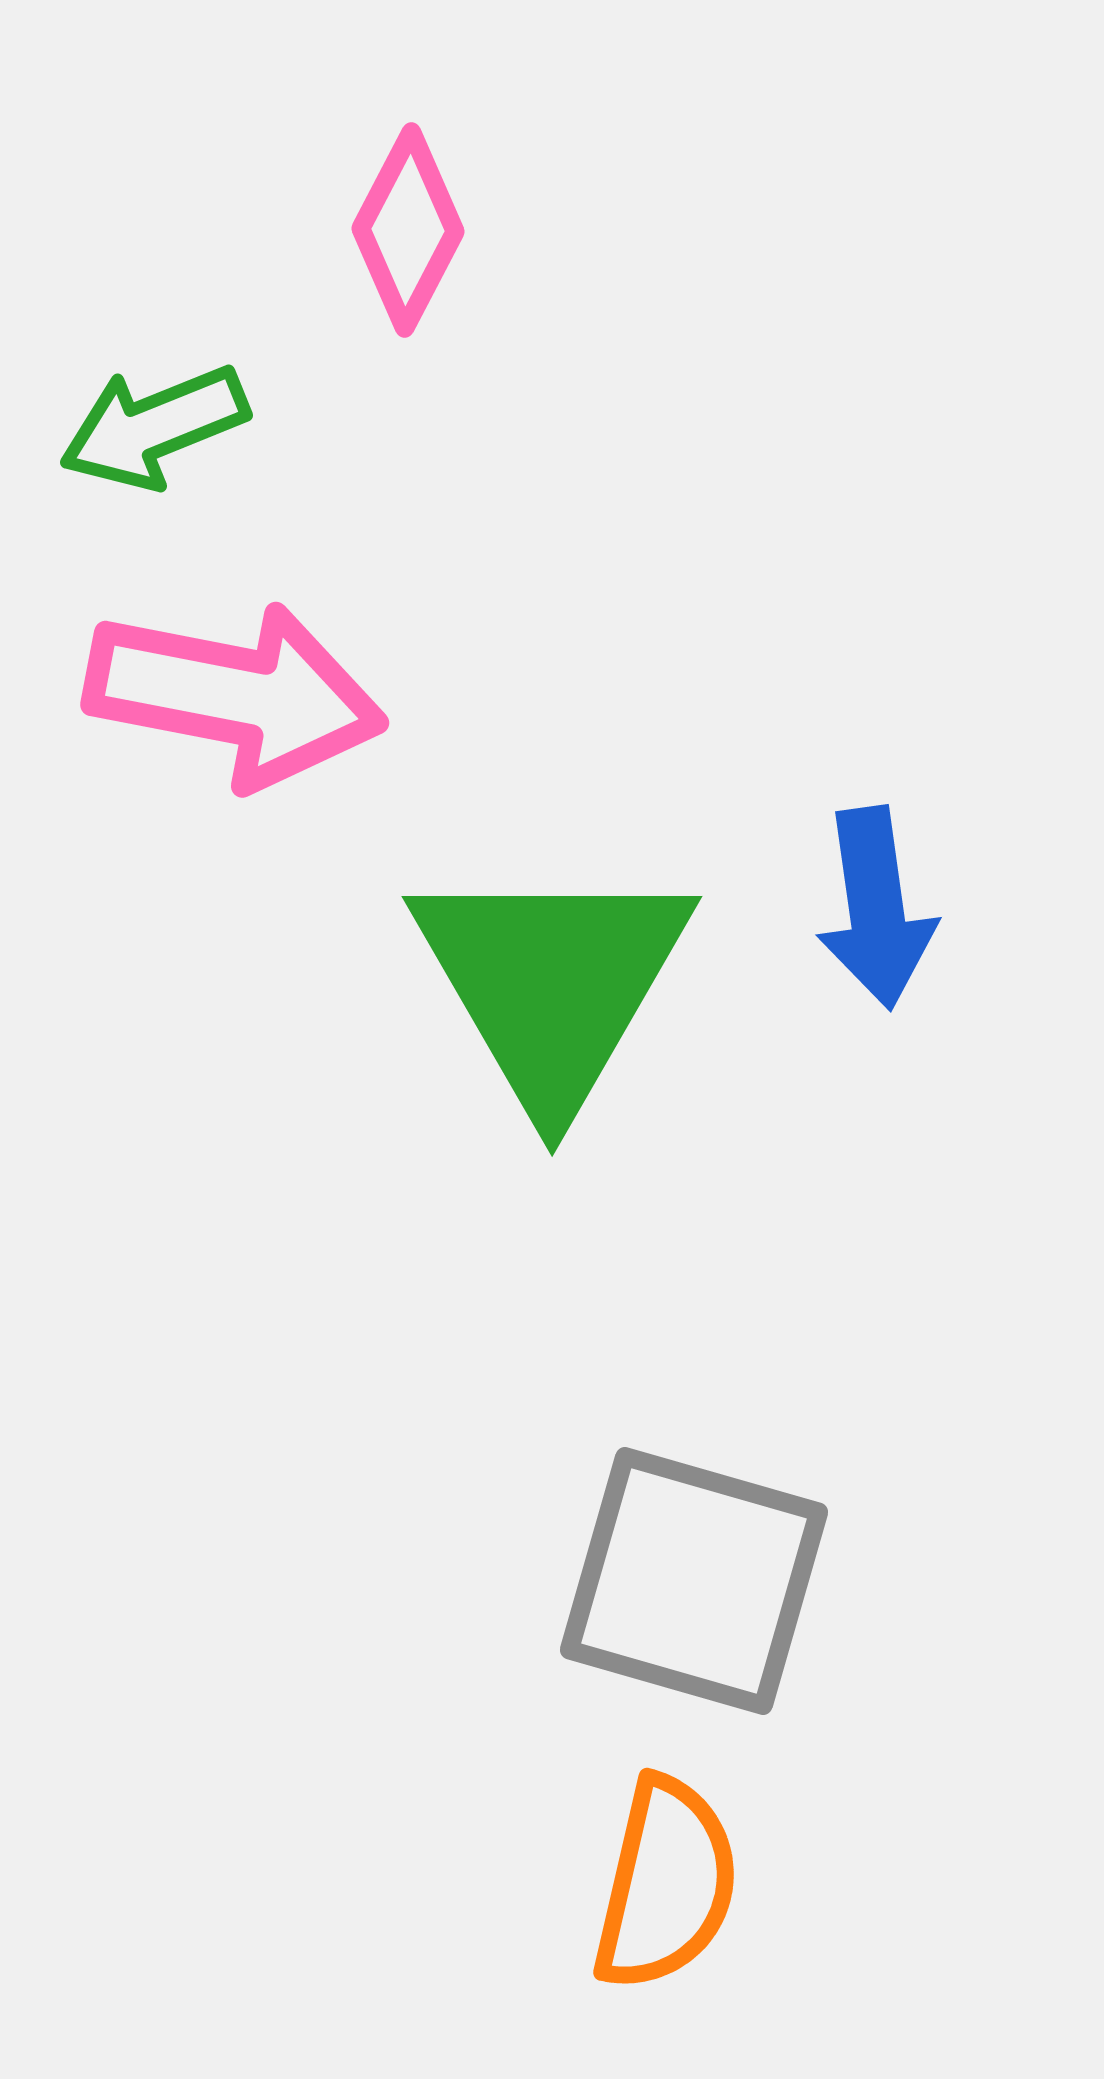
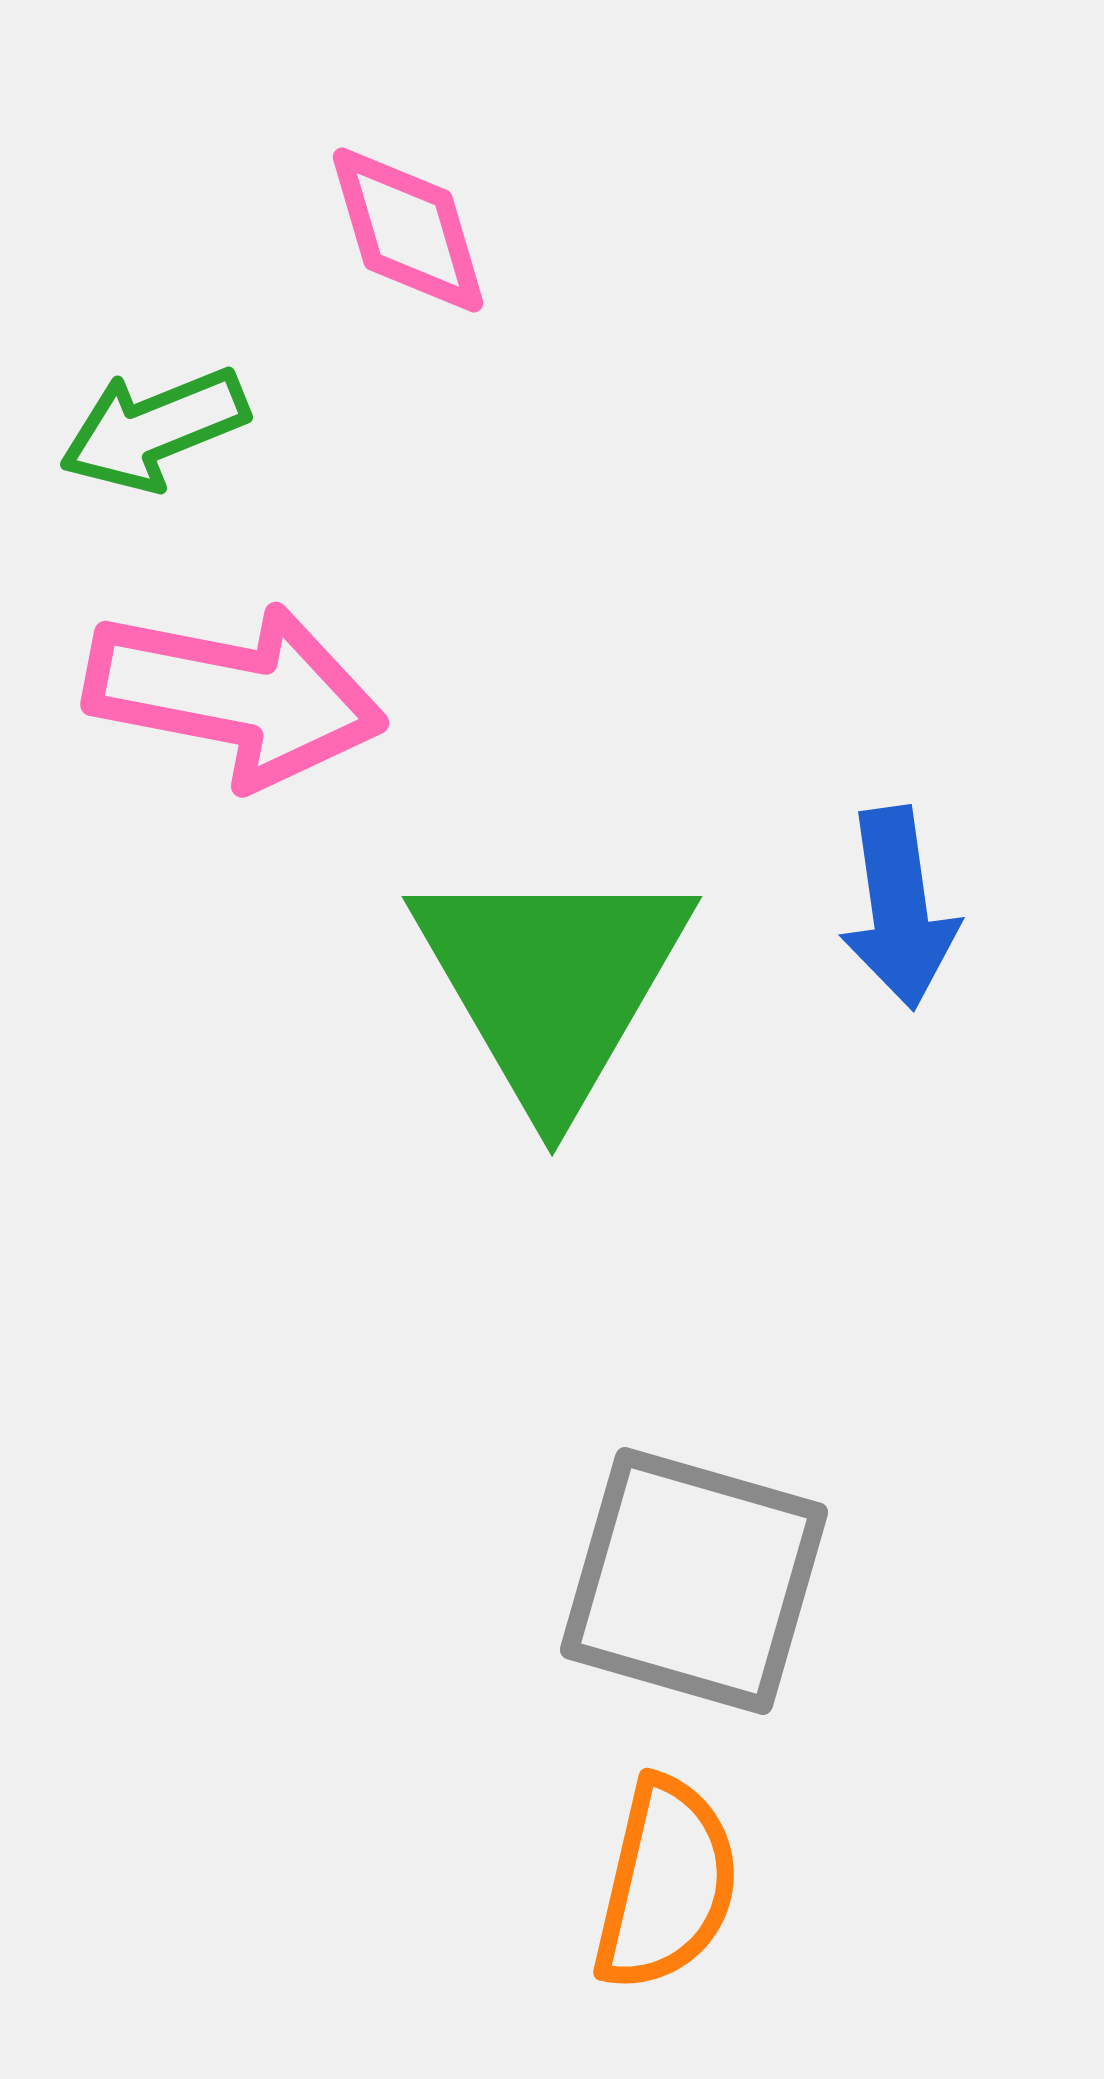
pink diamond: rotated 44 degrees counterclockwise
green arrow: moved 2 px down
blue arrow: moved 23 px right
